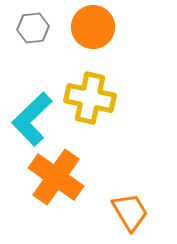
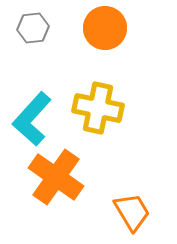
orange circle: moved 12 px right, 1 px down
yellow cross: moved 8 px right, 10 px down
cyan L-shape: rotated 4 degrees counterclockwise
orange trapezoid: moved 2 px right
